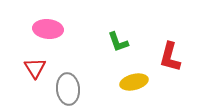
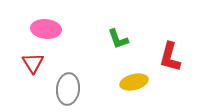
pink ellipse: moved 2 px left
green L-shape: moved 3 px up
red triangle: moved 2 px left, 5 px up
gray ellipse: rotated 12 degrees clockwise
